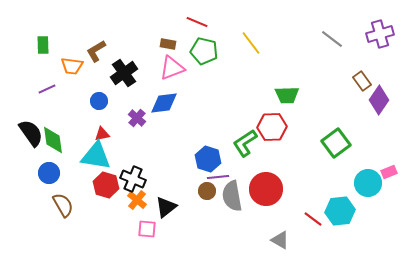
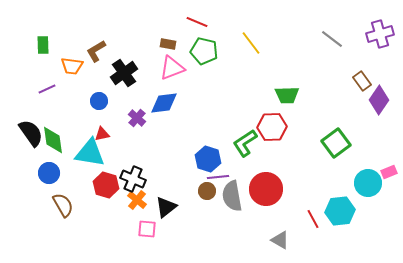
cyan triangle at (96, 156): moved 6 px left, 3 px up
red line at (313, 219): rotated 24 degrees clockwise
